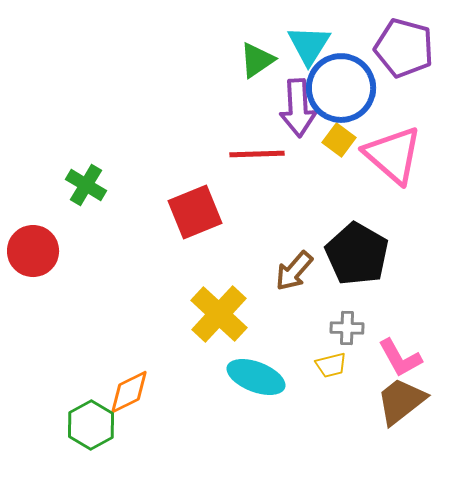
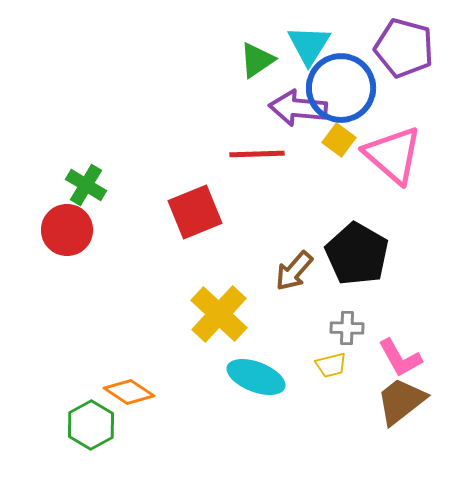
purple arrow: rotated 98 degrees clockwise
red circle: moved 34 px right, 21 px up
orange diamond: rotated 60 degrees clockwise
